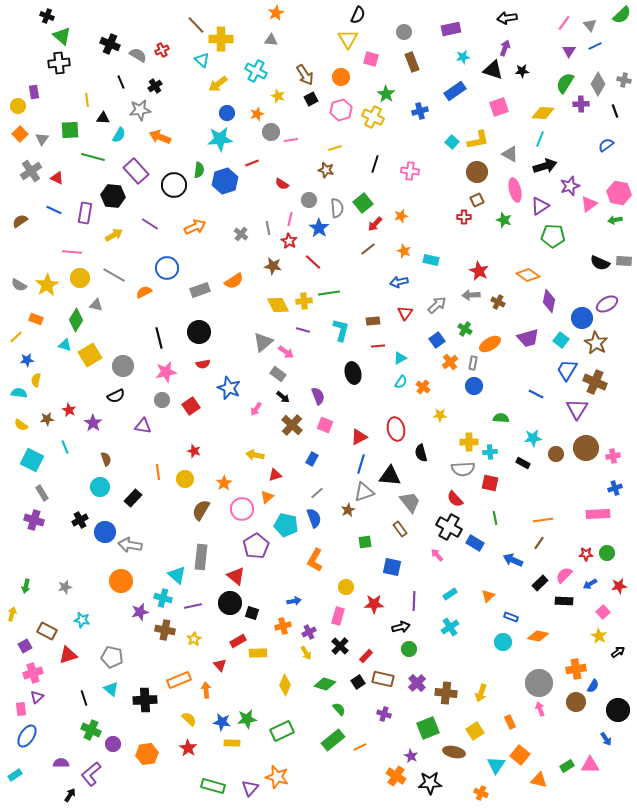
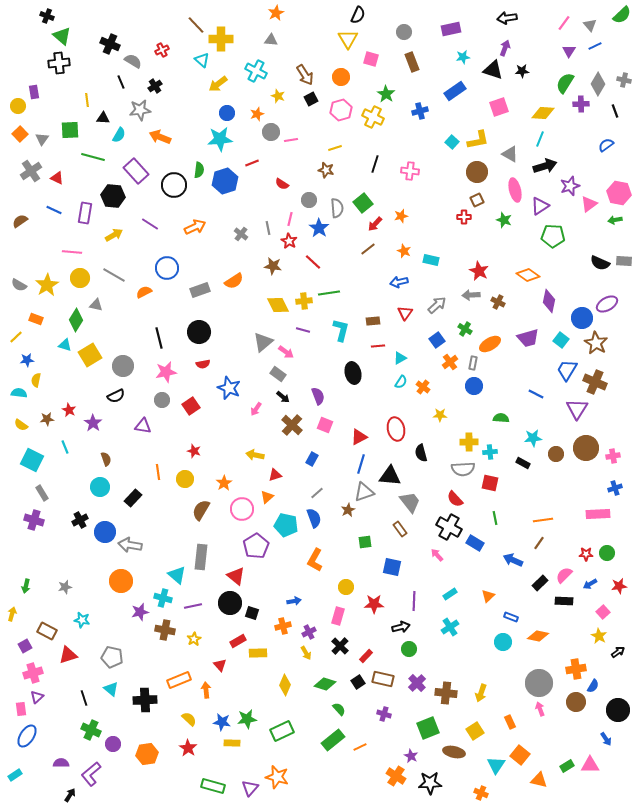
gray semicircle at (138, 55): moved 5 px left, 6 px down
